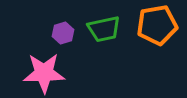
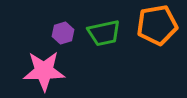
green trapezoid: moved 4 px down
pink star: moved 2 px up
